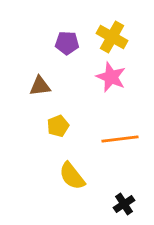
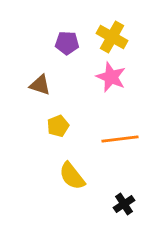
brown triangle: moved 1 px up; rotated 25 degrees clockwise
